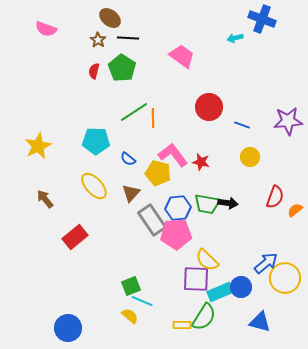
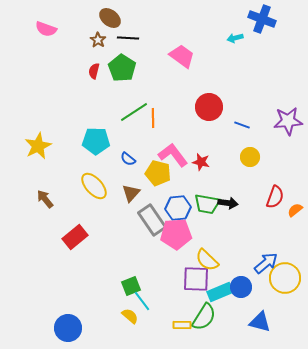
cyan line at (142, 301): rotated 30 degrees clockwise
